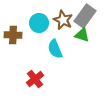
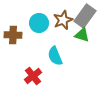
brown star: rotated 24 degrees clockwise
cyan semicircle: moved 7 px down
red cross: moved 2 px left, 3 px up
